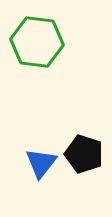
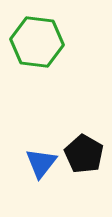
black pentagon: rotated 12 degrees clockwise
